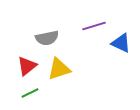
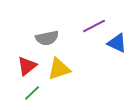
purple line: rotated 10 degrees counterclockwise
blue triangle: moved 4 px left
green line: moved 2 px right; rotated 18 degrees counterclockwise
